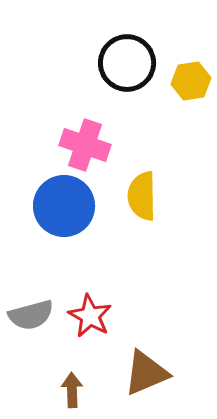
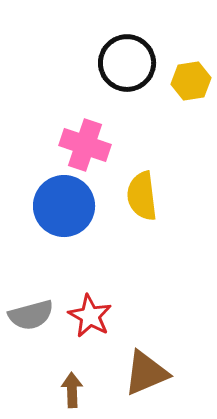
yellow semicircle: rotated 6 degrees counterclockwise
